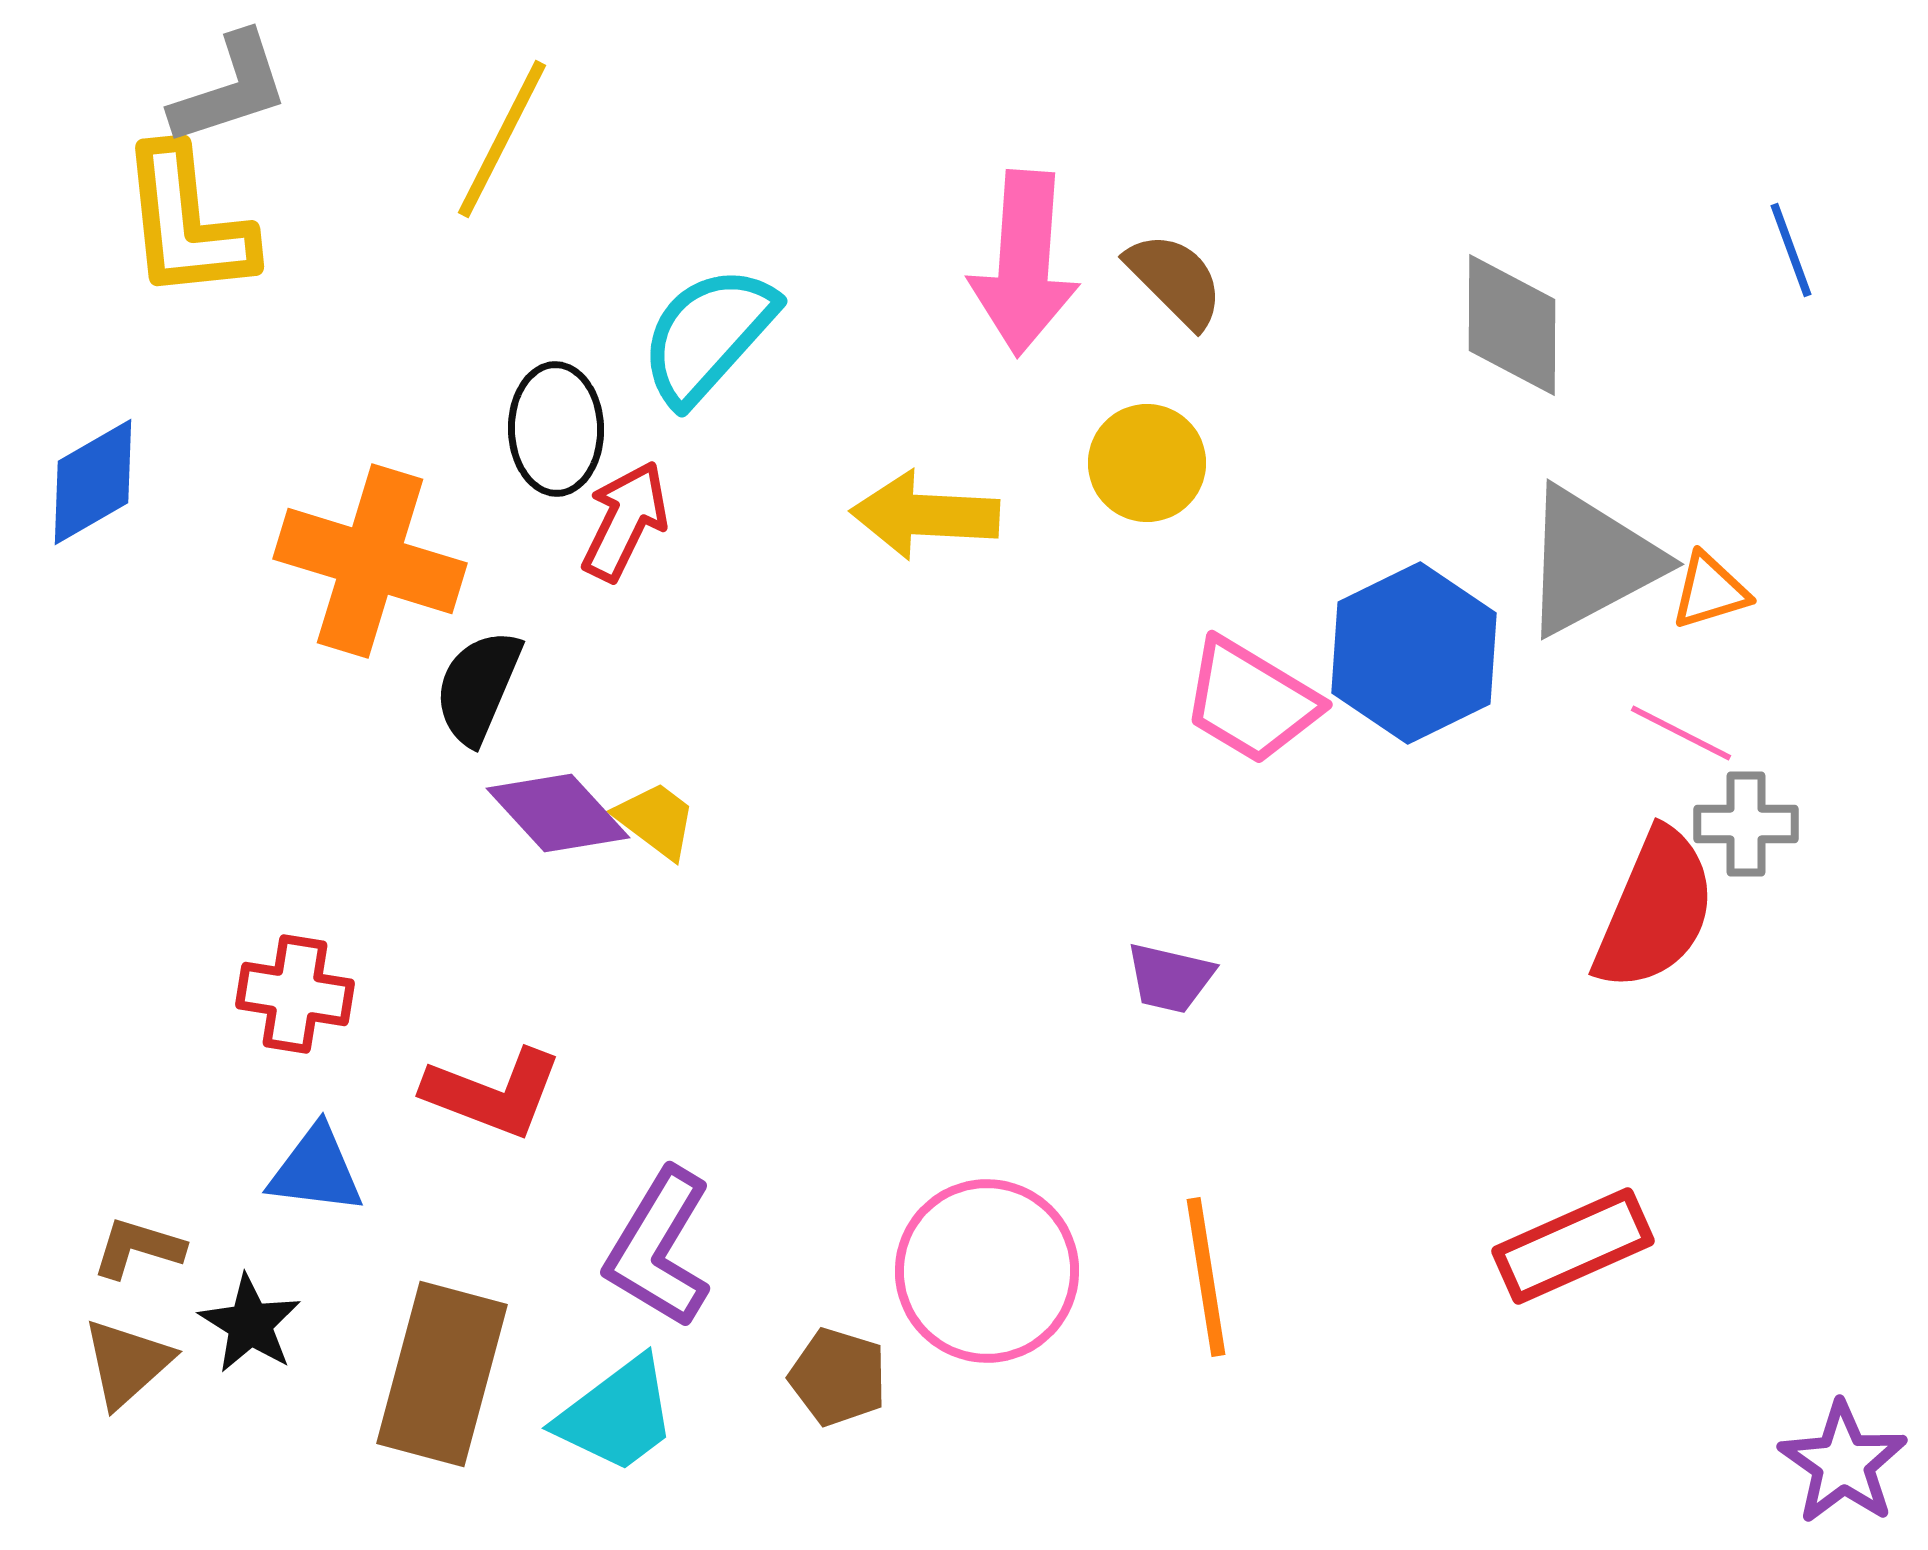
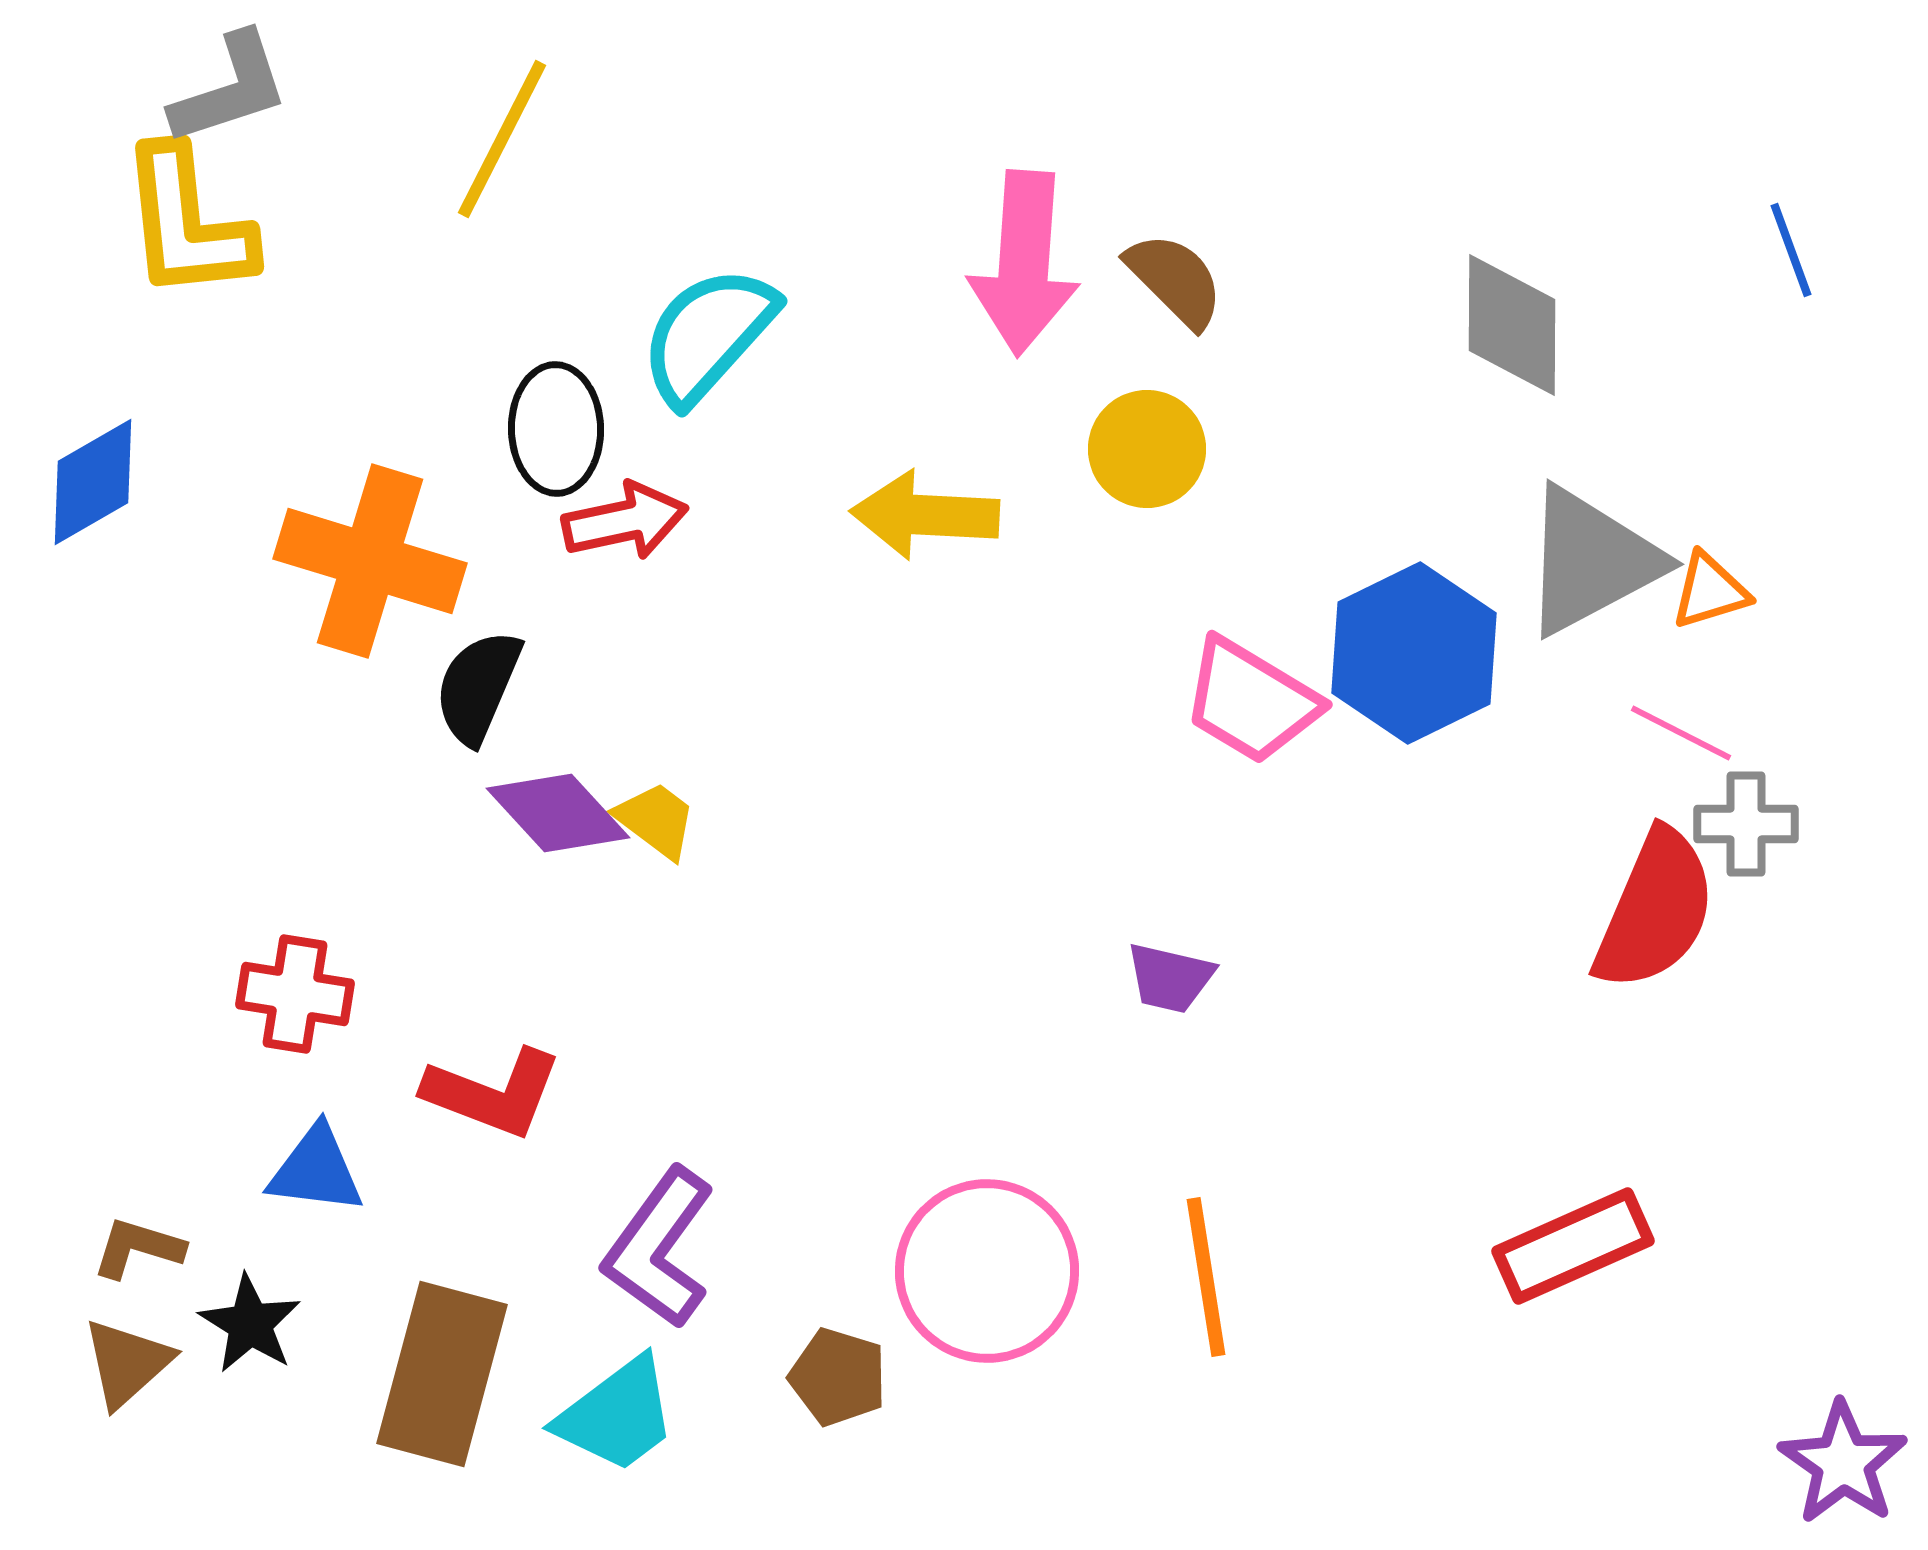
yellow circle: moved 14 px up
red arrow: rotated 52 degrees clockwise
purple L-shape: rotated 5 degrees clockwise
